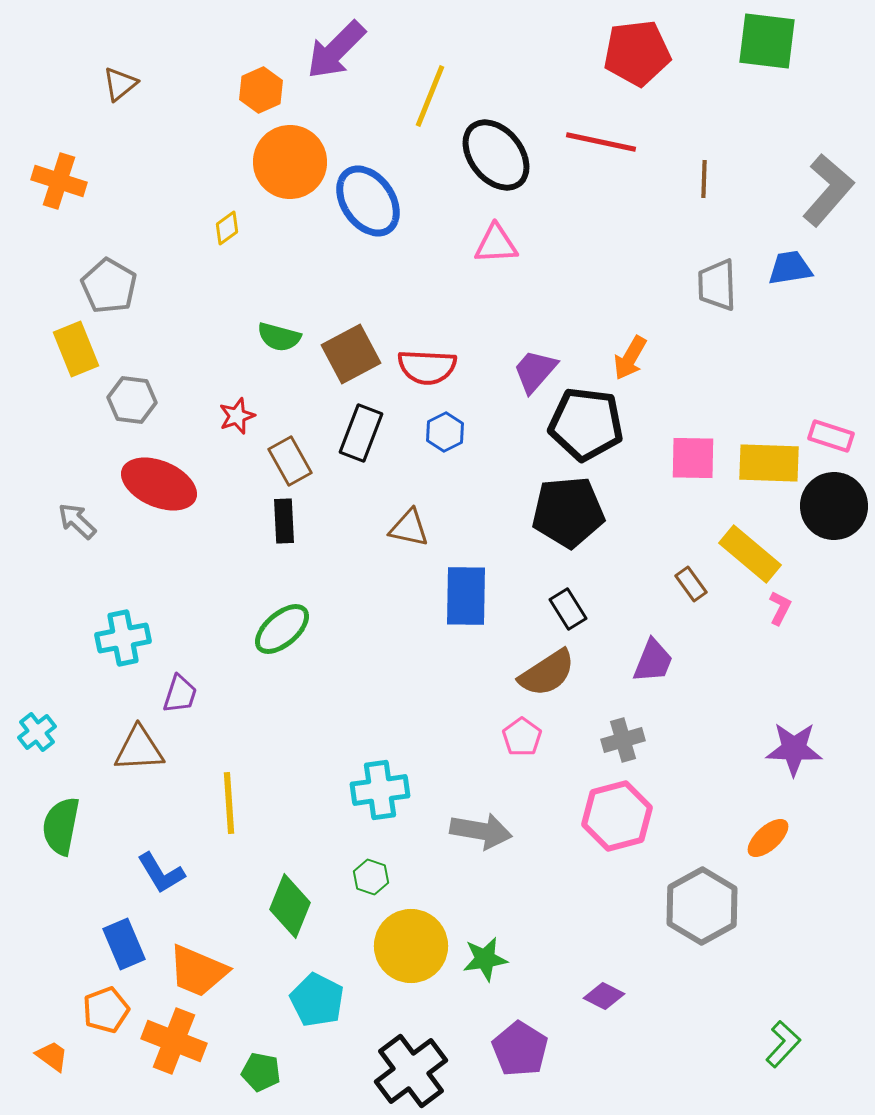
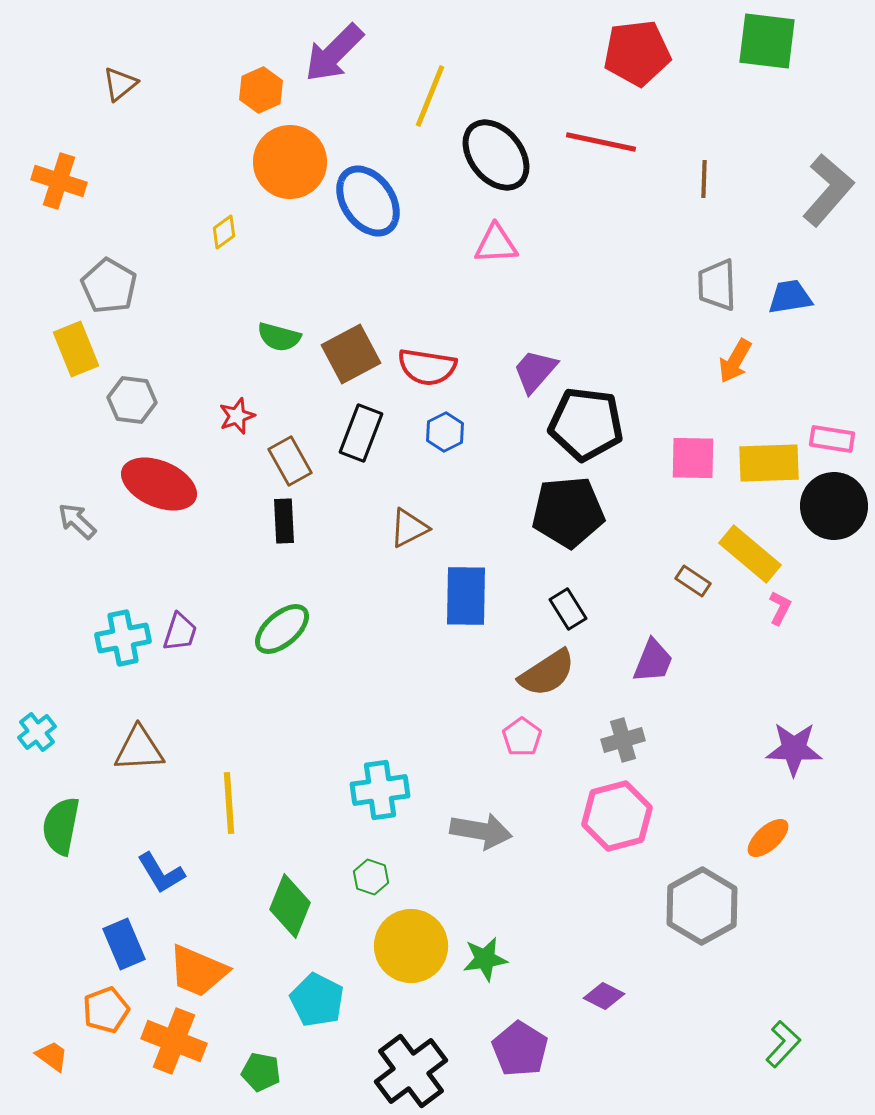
purple arrow at (336, 50): moved 2 px left, 3 px down
yellow diamond at (227, 228): moved 3 px left, 4 px down
blue trapezoid at (790, 268): moved 29 px down
orange arrow at (630, 358): moved 105 px right, 3 px down
red semicircle at (427, 367): rotated 6 degrees clockwise
pink rectangle at (831, 436): moved 1 px right, 3 px down; rotated 9 degrees counterclockwise
yellow rectangle at (769, 463): rotated 4 degrees counterclockwise
brown triangle at (409, 528): rotated 39 degrees counterclockwise
brown rectangle at (691, 584): moved 2 px right, 3 px up; rotated 20 degrees counterclockwise
purple trapezoid at (180, 694): moved 62 px up
